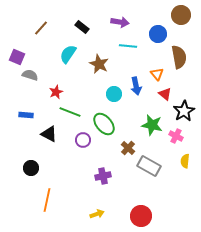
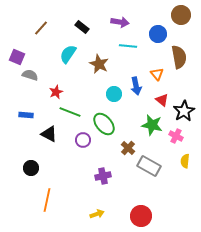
red triangle: moved 3 px left, 6 px down
